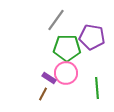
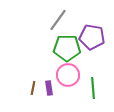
gray line: moved 2 px right
pink circle: moved 2 px right, 2 px down
purple rectangle: moved 10 px down; rotated 48 degrees clockwise
green line: moved 4 px left
brown line: moved 10 px left, 6 px up; rotated 16 degrees counterclockwise
